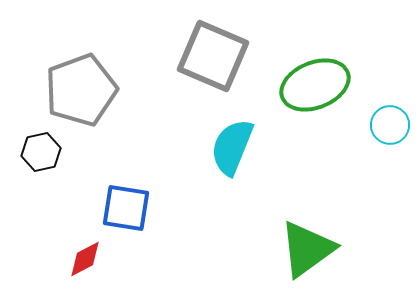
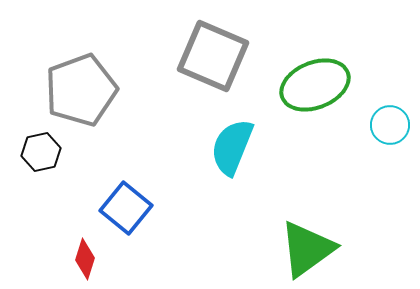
blue square: rotated 30 degrees clockwise
red diamond: rotated 45 degrees counterclockwise
